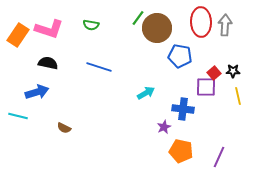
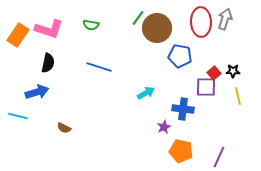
gray arrow: moved 6 px up; rotated 15 degrees clockwise
black semicircle: rotated 90 degrees clockwise
